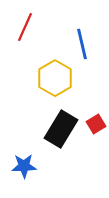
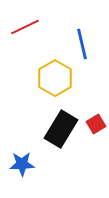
red line: rotated 40 degrees clockwise
blue star: moved 2 px left, 2 px up
